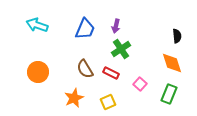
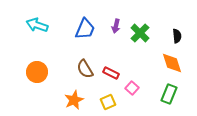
green cross: moved 19 px right, 16 px up; rotated 12 degrees counterclockwise
orange circle: moved 1 px left
pink square: moved 8 px left, 4 px down
orange star: moved 2 px down
